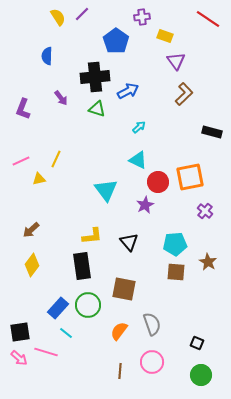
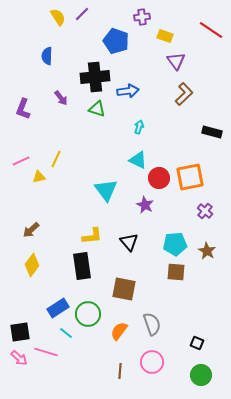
red line at (208, 19): moved 3 px right, 11 px down
blue pentagon at (116, 41): rotated 15 degrees counterclockwise
blue arrow at (128, 91): rotated 20 degrees clockwise
cyan arrow at (139, 127): rotated 32 degrees counterclockwise
yellow triangle at (39, 179): moved 2 px up
red circle at (158, 182): moved 1 px right, 4 px up
purple star at (145, 205): rotated 18 degrees counterclockwise
brown star at (208, 262): moved 1 px left, 11 px up
green circle at (88, 305): moved 9 px down
blue rectangle at (58, 308): rotated 15 degrees clockwise
